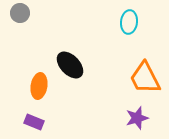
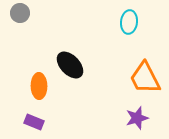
orange ellipse: rotated 10 degrees counterclockwise
